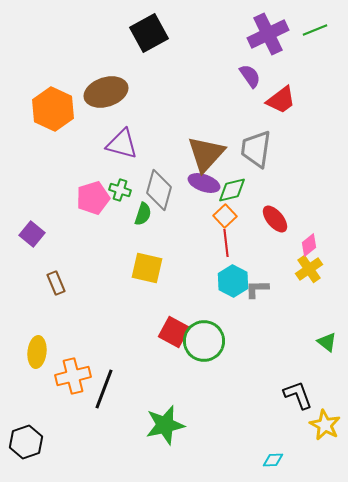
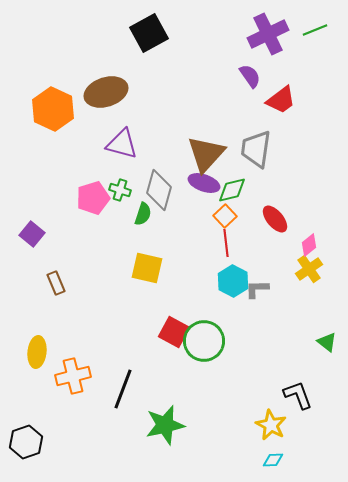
black line: moved 19 px right
yellow star: moved 54 px left
